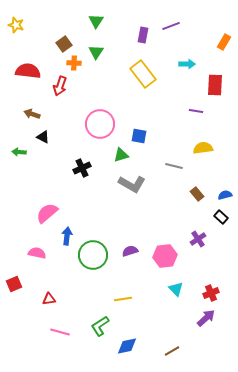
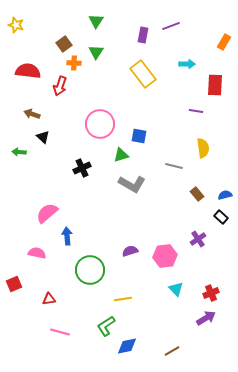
black triangle at (43, 137): rotated 16 degrees clockwise
yellow semicircle at (203, 148): rotated 90 degrees clockwise
blue arrow at (67, 236): rotated 12 degrees counterclockwise
green circle at (93, 255): moved 3 px left, 15 px down
purple arrow at (206, 318): rotated 12 degrees clockwise
green L-shape at (100, 326): moved 6 px right
